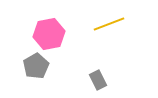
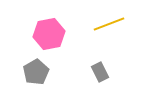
gray pentagon: moved 6 px down
gray rectangle: moved 2 px right, 8 px up
